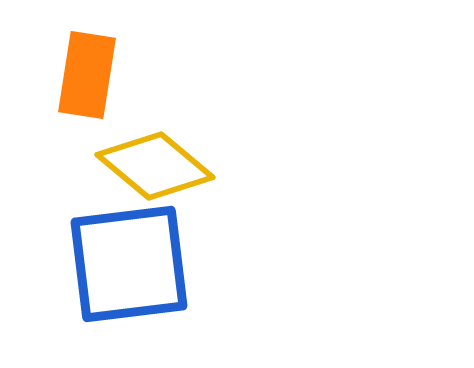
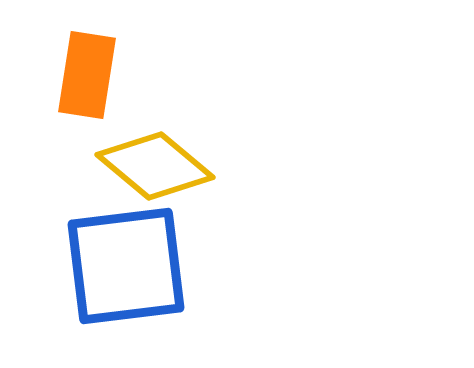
blue square: moved 3 px left, 2 px down
